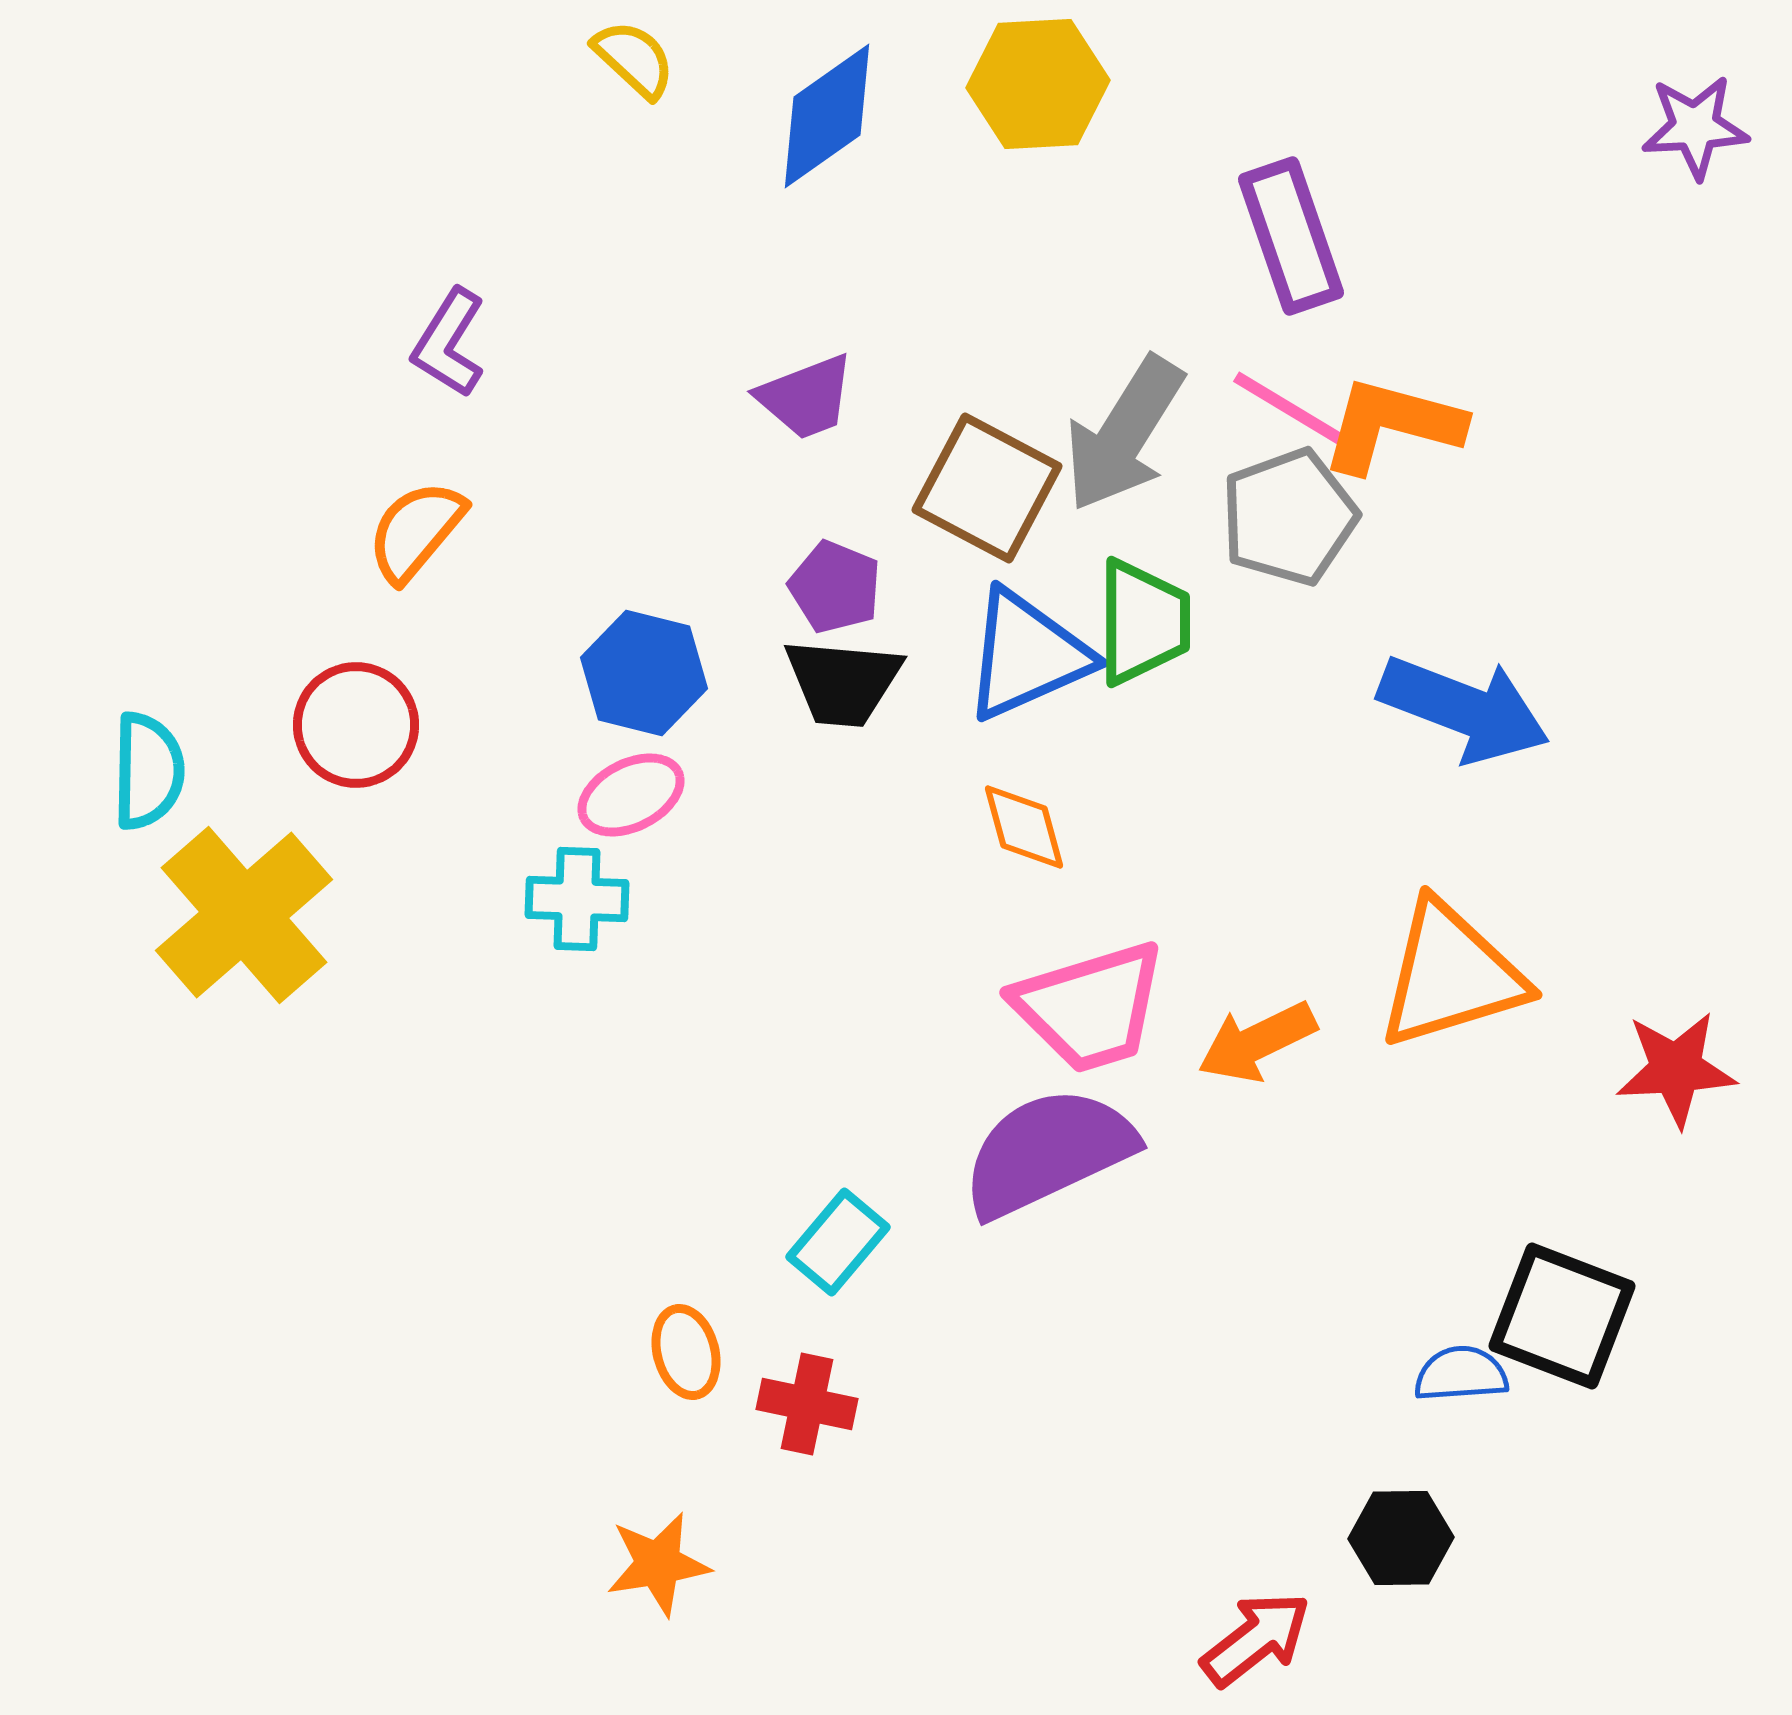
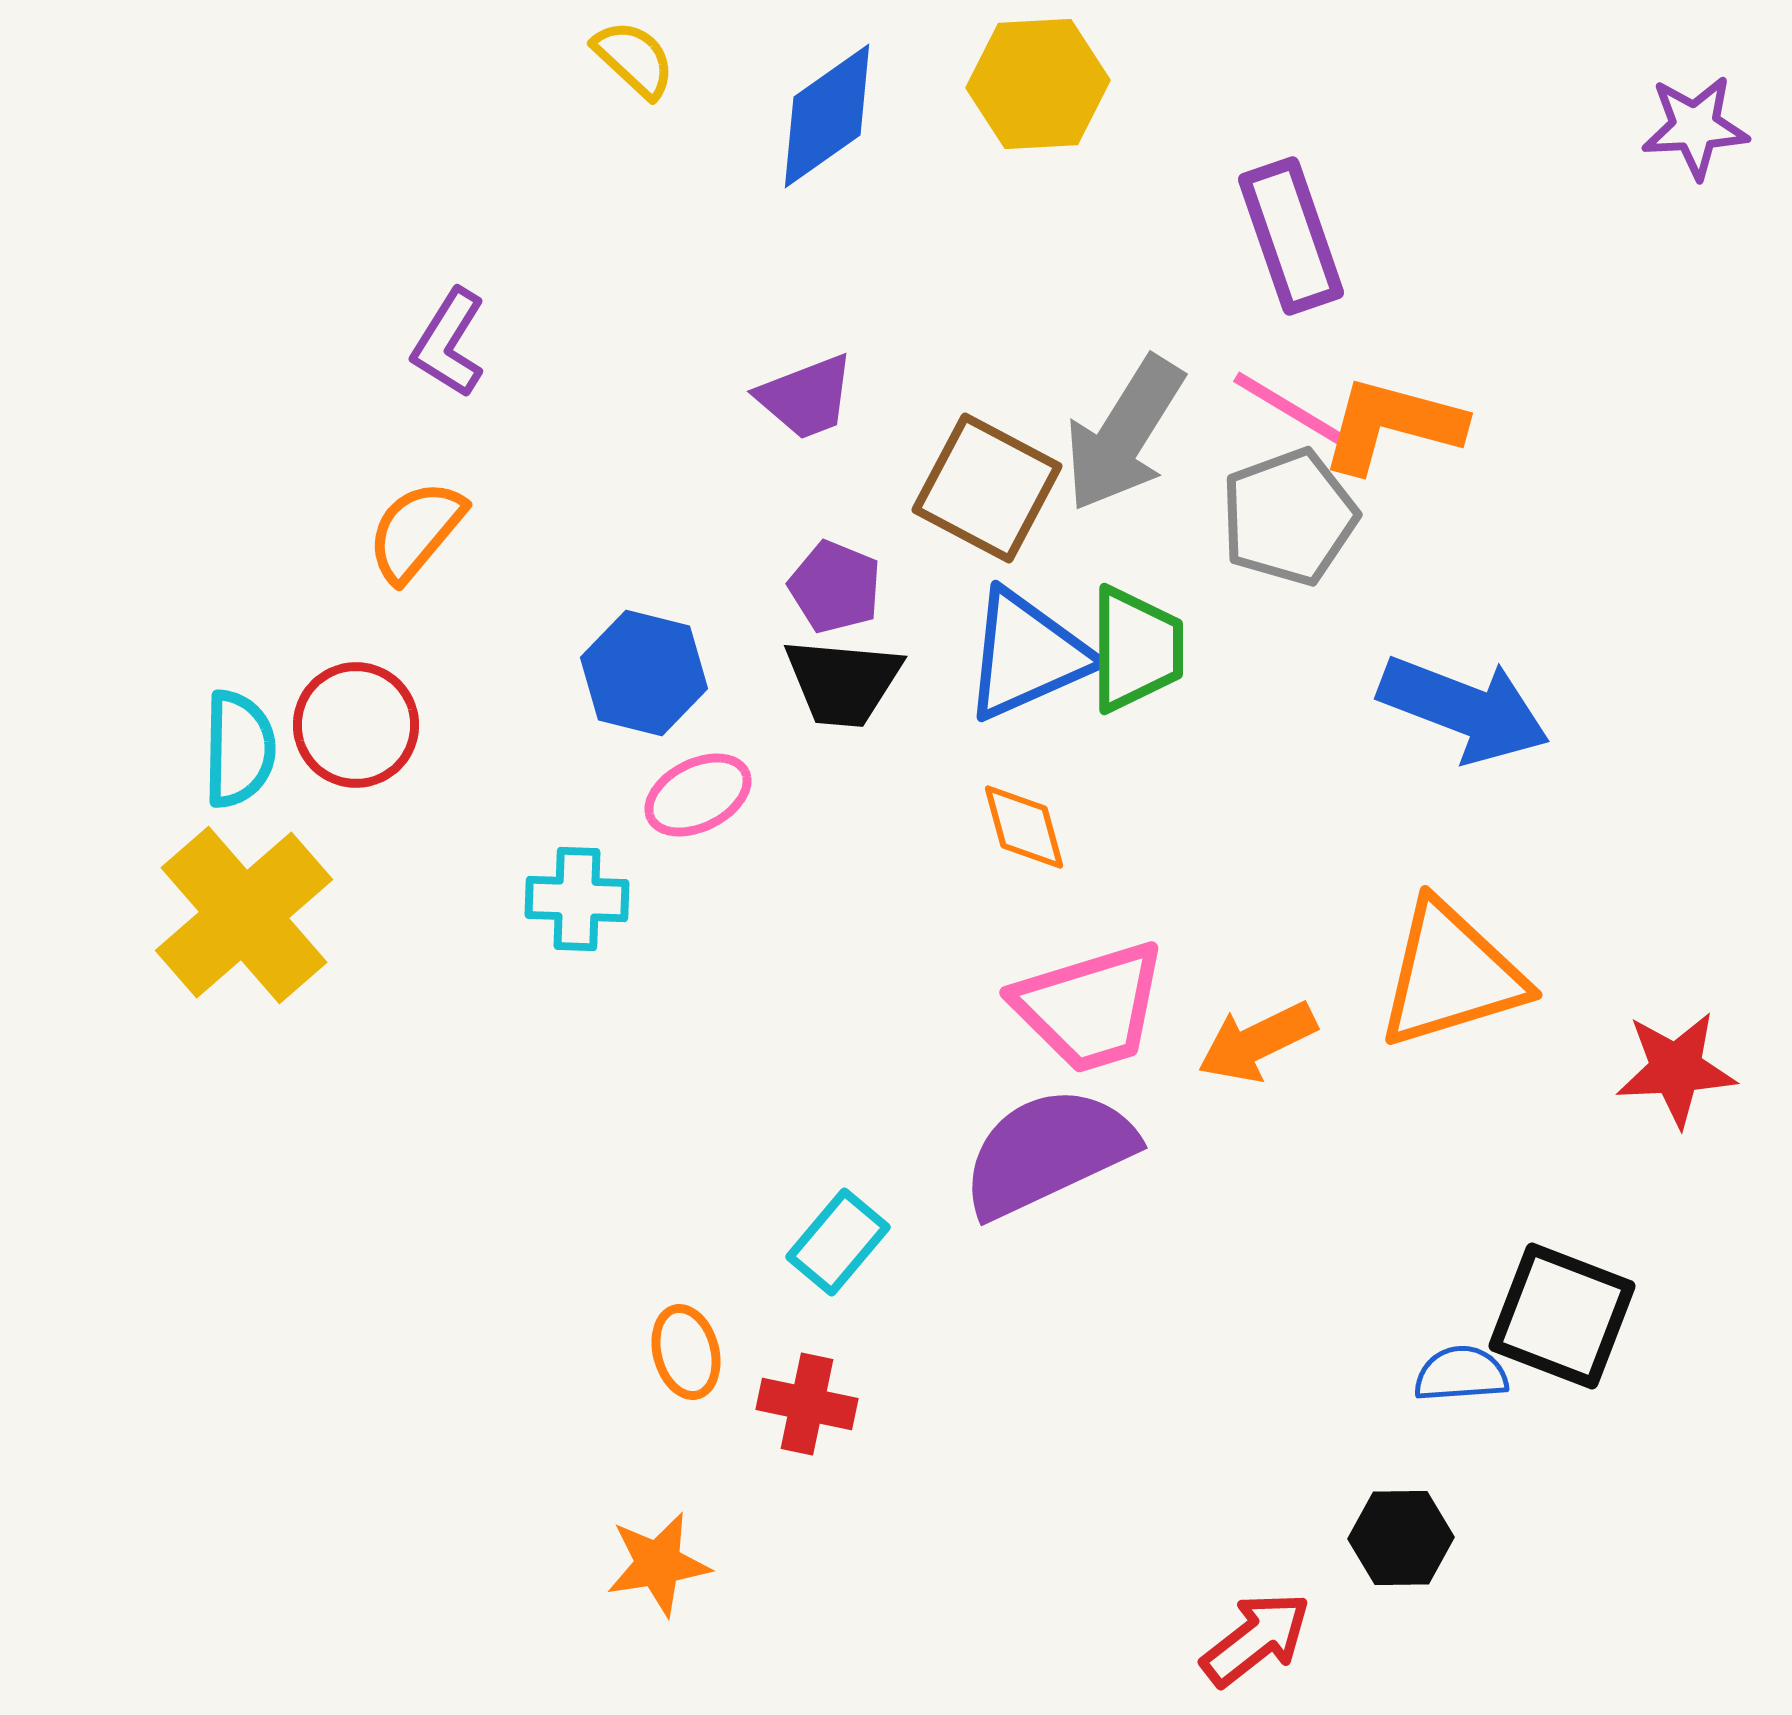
green trapezoid: moved 7 px left, 27 px down
cyan semicircle: moved 91 px right, 22 px up
pink ellipse: moved 67 px right
